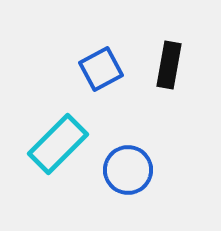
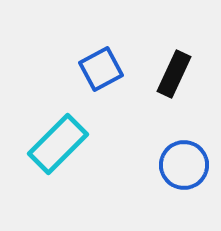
black rectangle: moved 5 px right, 9 px down; rotated 15 degrees clockwise
blue circle: moved 56 px right, 5 px up
